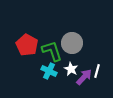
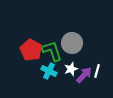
red pentagon: moved 4 px right, 5 px down
white star: rotated 24 degrees clockwise
purple arrow: moved 2 px up
